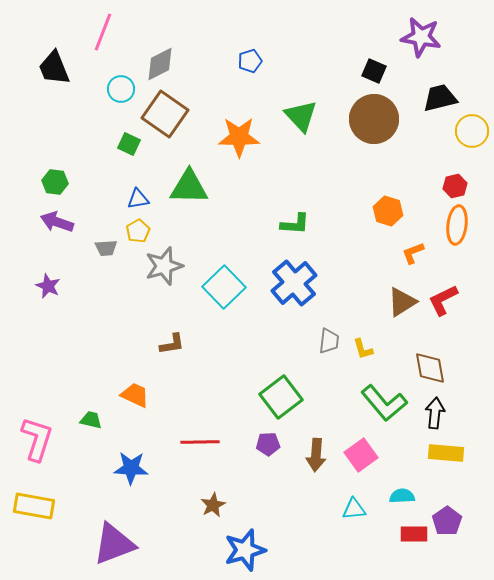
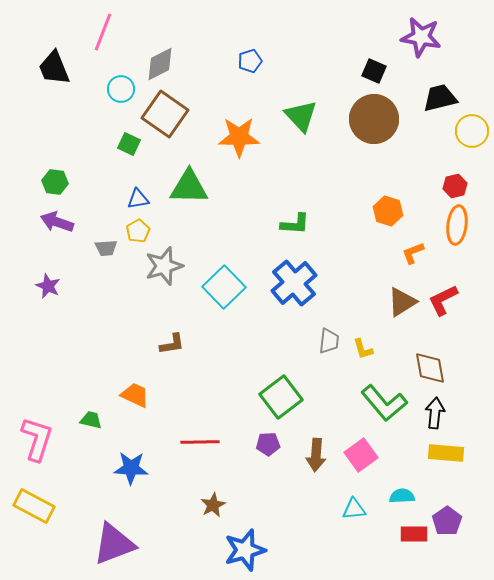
yellow rectangle at (34, 506): rotated 18 degrees clockwise
